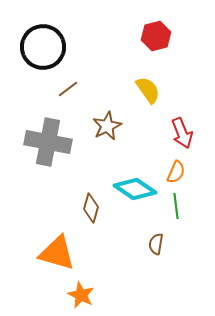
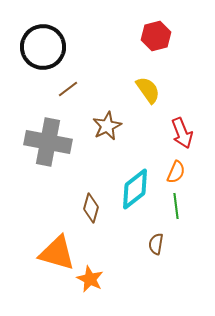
cyan diamond: rotated 72 degrees counterclockwise
orange star: moved 9 px right, 16 px up
